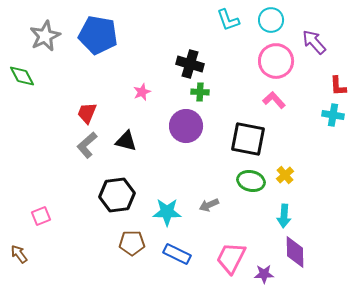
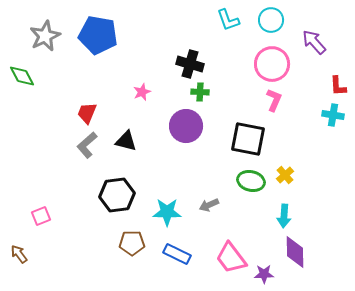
pink circle: moved 4 px left, 3 px down
pink L-shape: rotated 65 degrees clockwise
pink trapezoid: rotated 64 degrees counterclockwise
